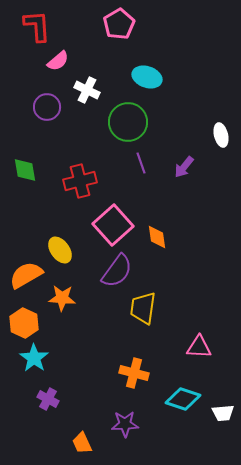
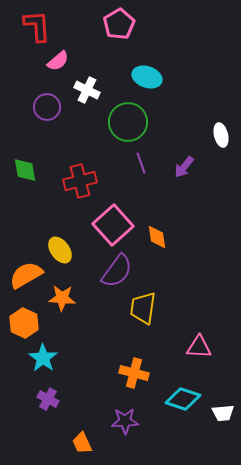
cyan star: moved 9 px right
purple star: moved 3 px up
